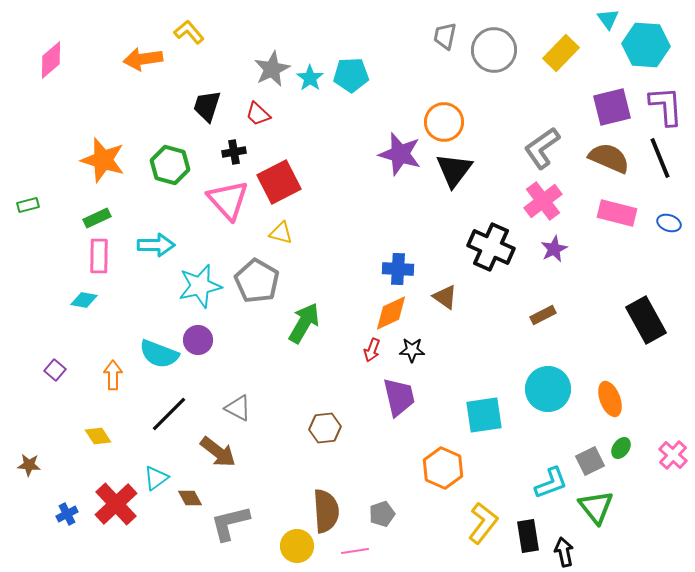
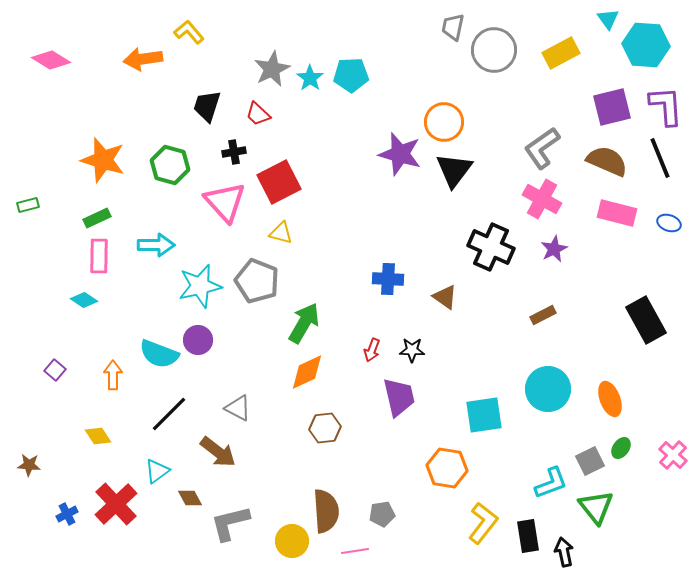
gray trapezoid at (445, 36): moved 8 px right, 9 px up
yellow rectangle at (561, 53): rotated 18 degrees clockwise
pink diamond at (51, 60): rotated 72 degrees clockwise
brown semicircle at (609, 158): moved 2 px left, 3 px down
pink triangle at (228, 200): moved 3 px left, 2 px down
pink cross at (543, 201): moved 1 px left, 2 px up; rotated 24 degrees counterclockwise
blue cross at (398, 269): moved 10 px left, 10 px down
gray pentagon at (257, 281): rotated 9 degrees counterclockwise
cyan diamond at (84, 300): rotated 24 degrees clockwise
orange diamond at (391, 313): moved 84 px left, 59 px down
orange hexagon at (443, 468): moved 4 px right; rotated 15 degrees counterclockwise
cyan triangle at (156, 478): moved 1 px right, 7 px up
gray pentagon at (382, 514): rotated 10 degrees clockwise
yellow circle at (297, 546): moved 5 px left, 5 px up
